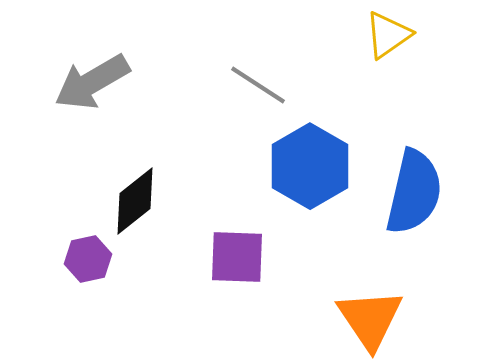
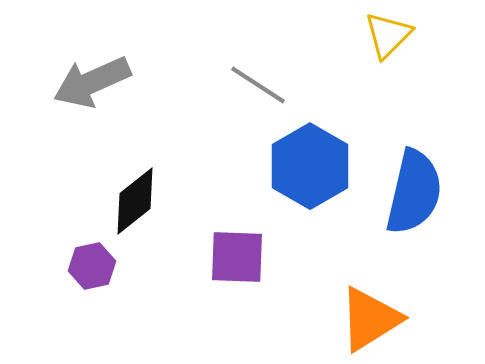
yellow triangle: rotated 10 degrees counterclockwise
gray arrow: rotated 6 degrees clockwise
purple hexagon: moved 4 px right, 7 px down
orange triangle: rotated 32 degrees clockwise
